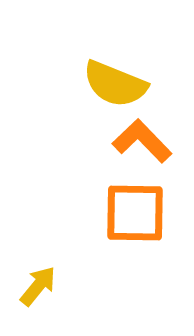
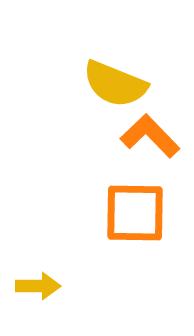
orange L-shape: moved 8 px right, 5 px up
yellow arrow: rotated 51 degrees clockwise
